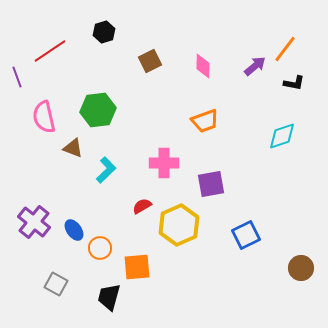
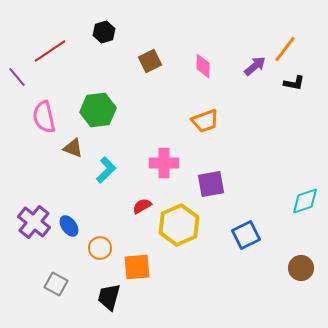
purple line: rotated 20 degrees counterclockwise
cyan diamond: moved 23 px right, 65 px down
blue ellipse: moved 5 px left, 4 px up
